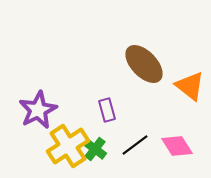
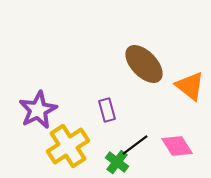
green cross: moved 22 px right, 13 px down
